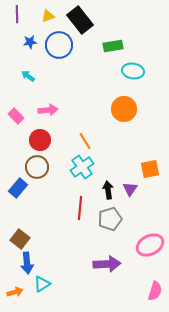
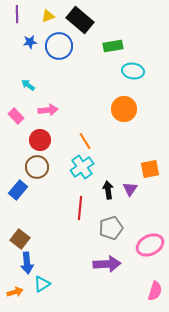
black rectangle: rotated 12 degrees counterclockwise
blue circle: moved 1 px down
cyan arrow: moved 9 px down
blue rectangle: moved 2 px down
gray pentagon: moved 1 px right, 9 px down
